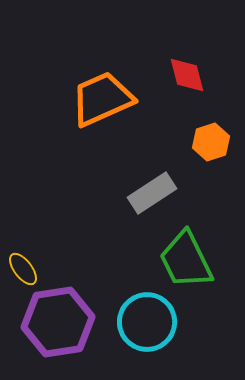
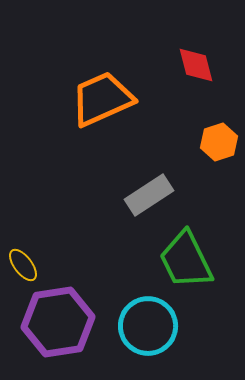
red diamond: moved 9 px right, 10 px up
orange hexagon: moved 8 px right
gray rectangle: moved 3 px left, 2 px down
yellow ellipse: moved 4 px up
cyan circle: moved 1 px right, 4 px down
